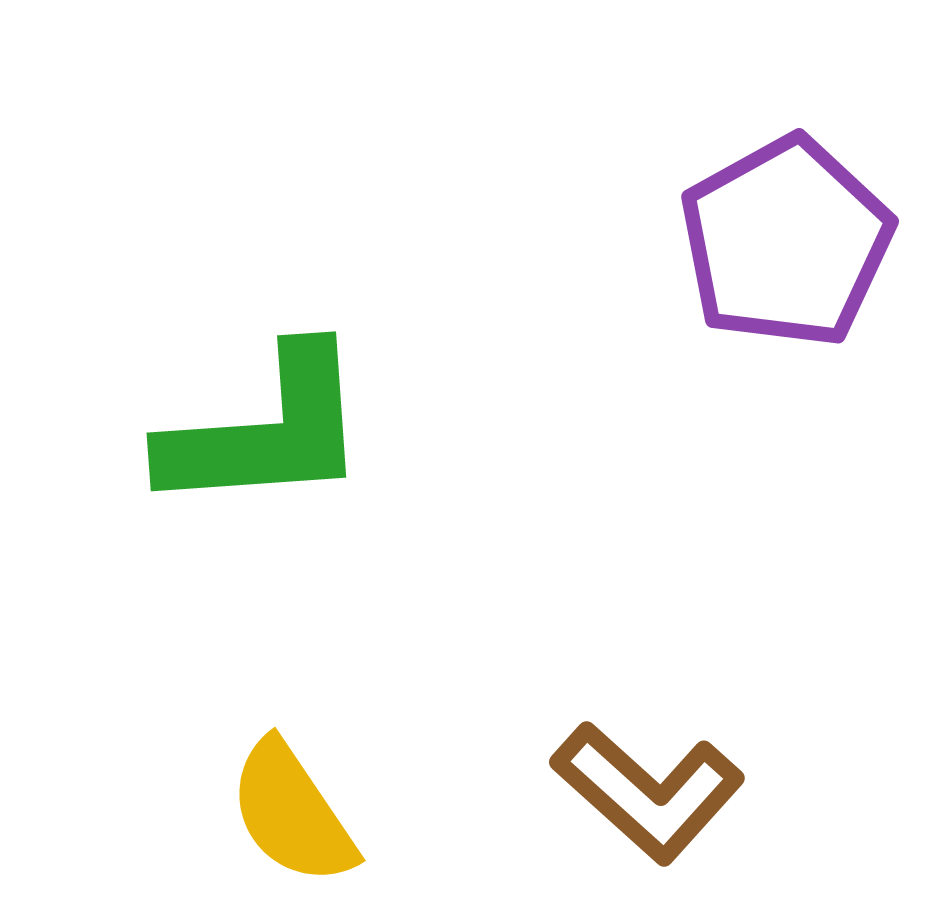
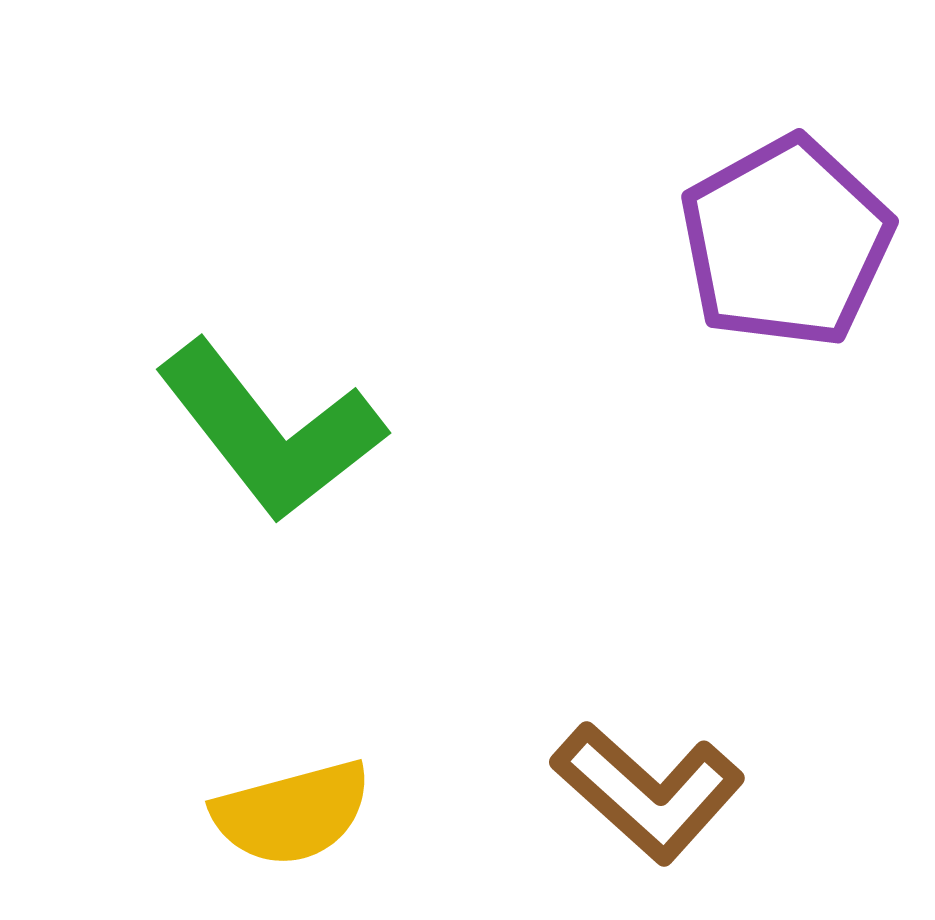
green L-shape: moved 4 px right; rotated 56 degrees clockwise
yellow semicircle: rotated 71 degrees counterclockwise
